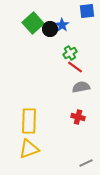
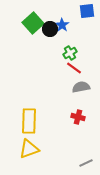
red line: moved 1 px left, 1 px down
